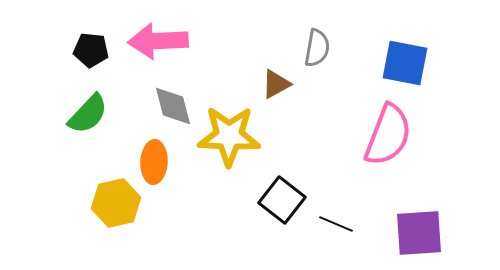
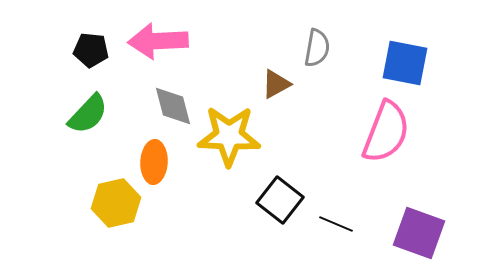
pink semicircle: moved 2 px left, 3 px up
black square: moved 2 px left
purple square: rotated 24 degrees clockwise
